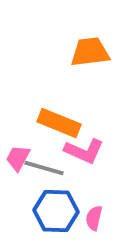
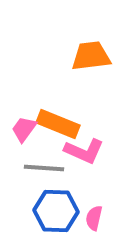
orange trapezoid: moved 1 px right, 4 px down
orange rectangle: moved 1 px left, 1 px down
pink trapezoid: moved 6 px right, 29 px up; rotated 8 degrees clockwise
gray line: rotated 12 degrees counterclockwise
